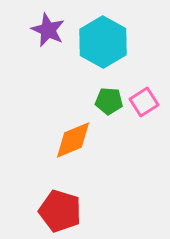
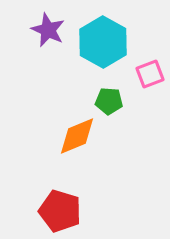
pink square: moved 6 px right, 28 px up; rotated 12 degrees clockwise
orange diamond: moved 4 px right, 4 px up
